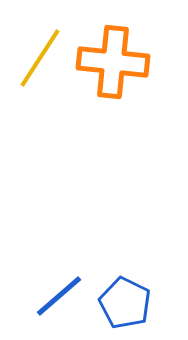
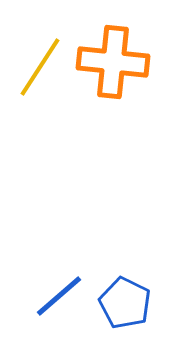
yellow line: moved 9 px down
